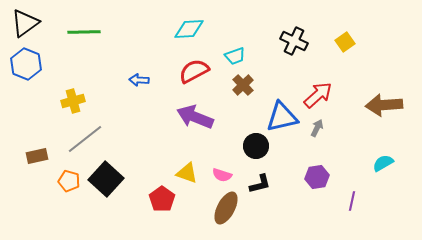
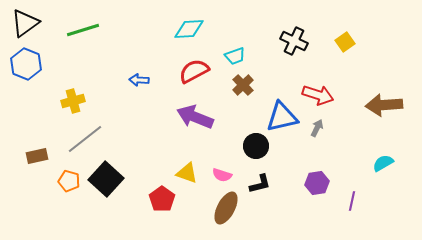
green line: moved 1 px left, 2 px up; rotated 16 degrees counterclockwise
red arrow: rotated 60 degrees clockwise
purple hexagon: moved 6 px down
